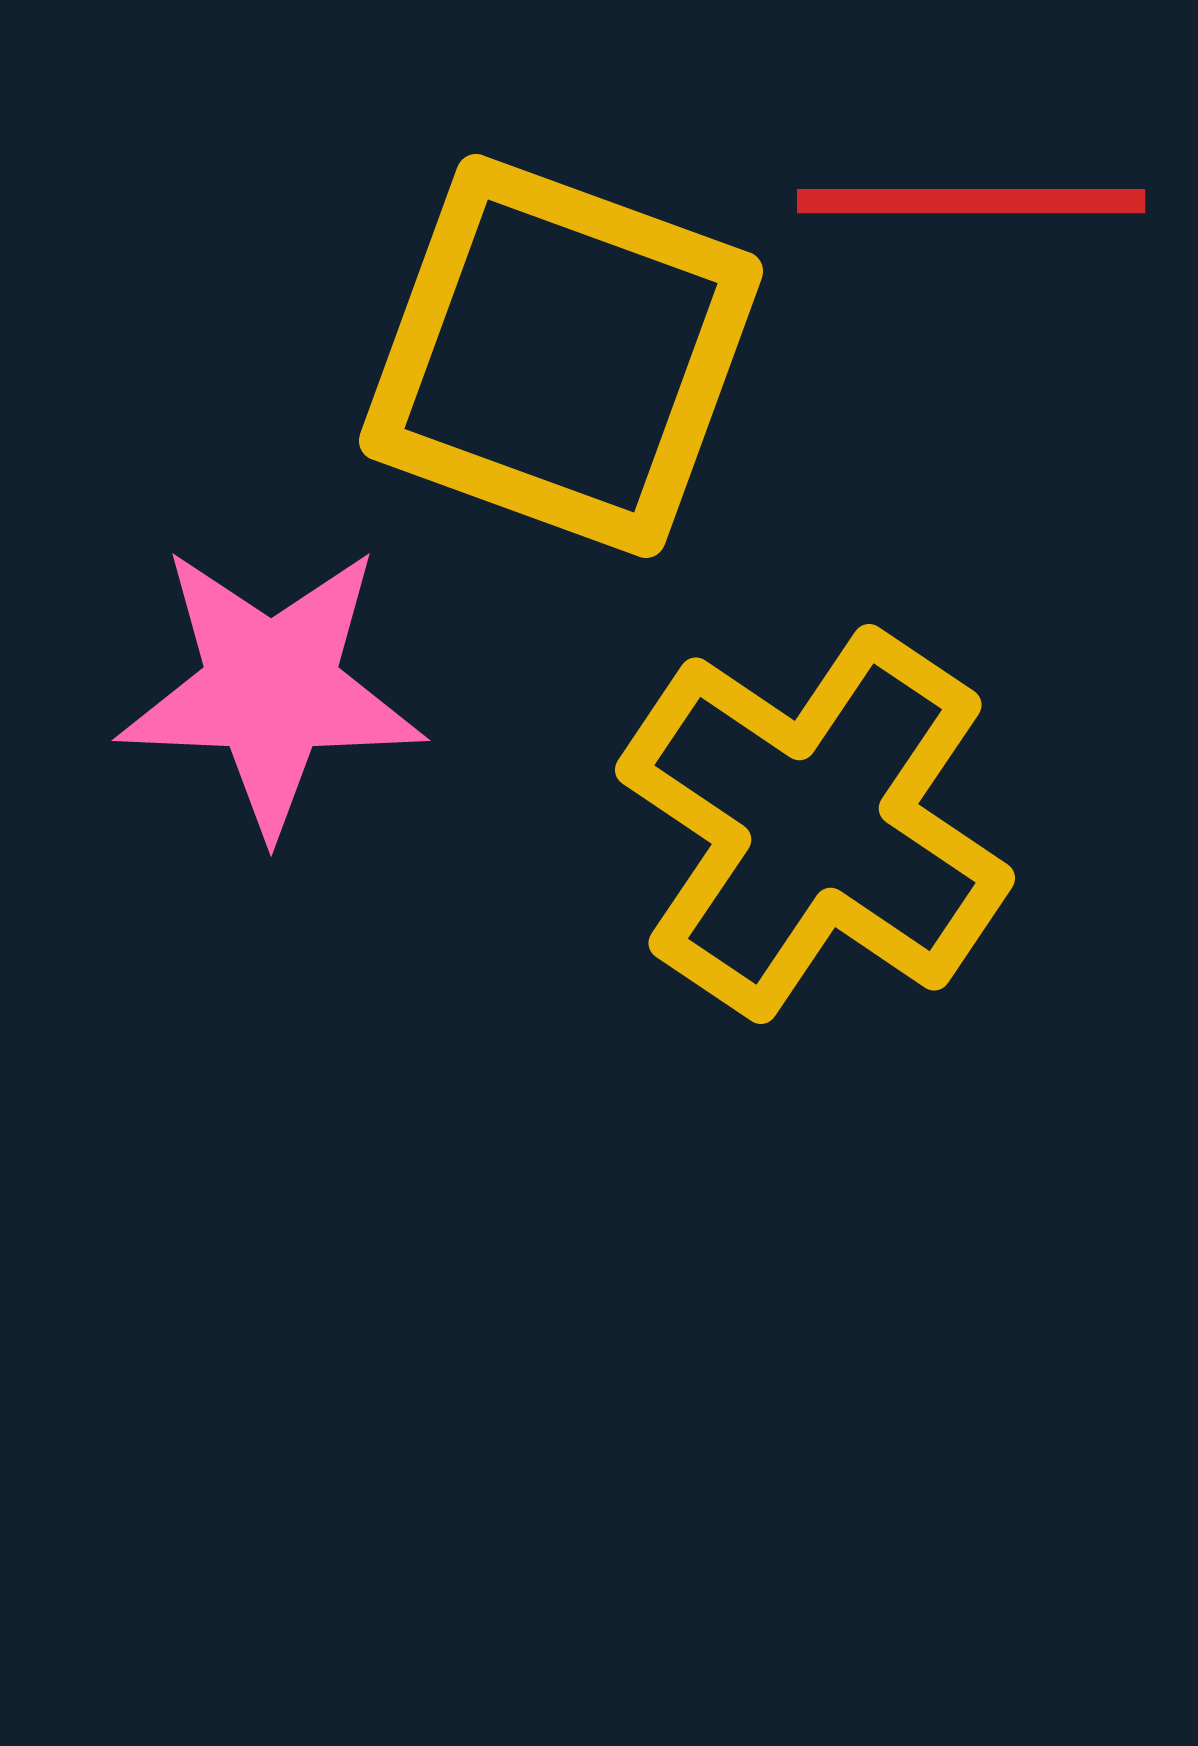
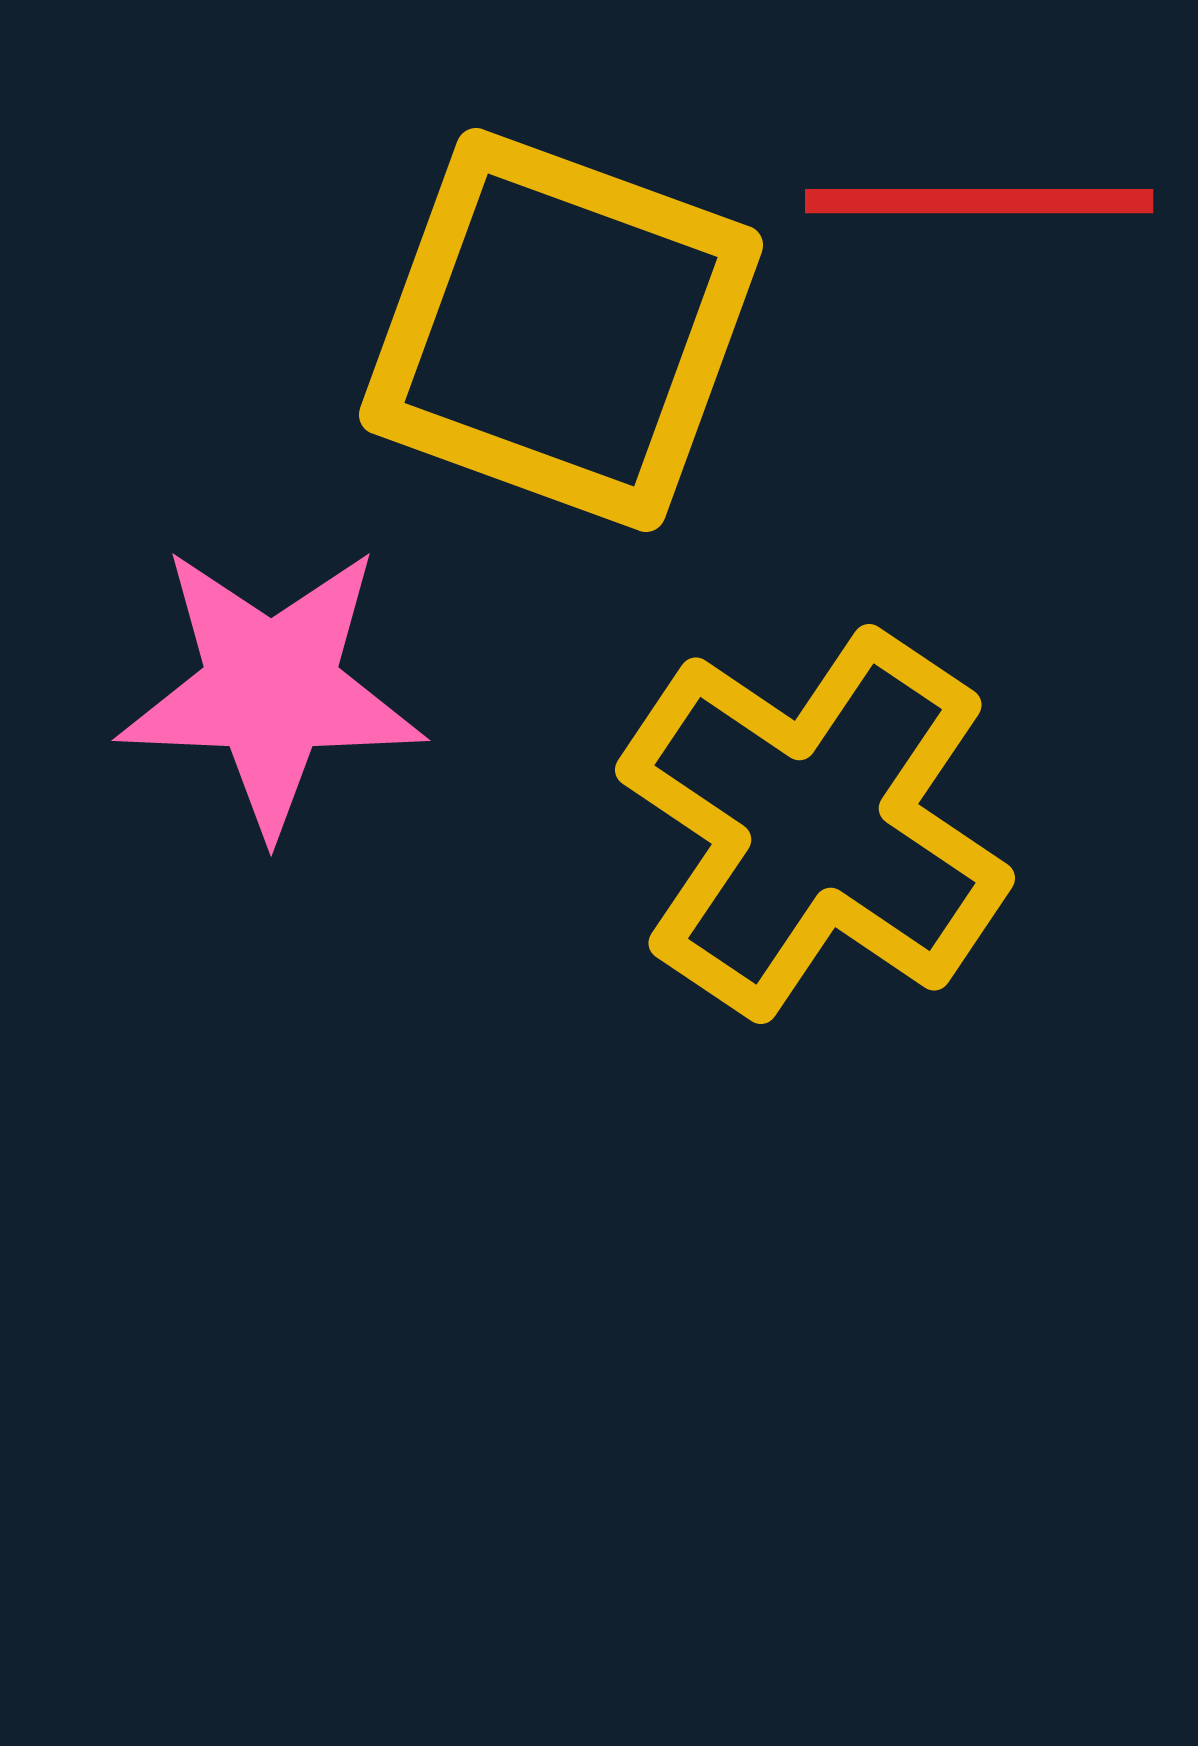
red line: moved 8 px right
yellow square: moved 26 px up
